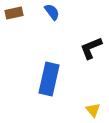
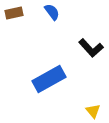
black L-shape: rotated 110 degrees counterclockwise
blue rectangle: rotated 48 degrees clockwise
yellow triangle: moved 1 px down
